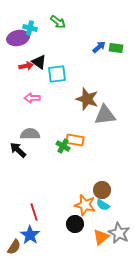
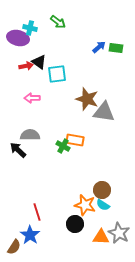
purple ellipse: rotated 25 degrees clockwise
gray triangle: moved 1 px left, 3 px up; rotated 15 degrees clockwise
gray semicircle: moved 1 px down
red line: moved 3 px right
orange triangle: rotated 42 degrees clockwise
